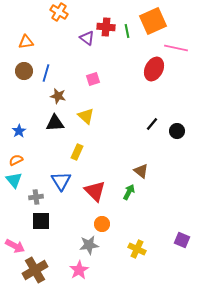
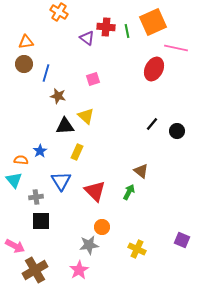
orange square: moved 1 px down
brown circle: moved 7 px up
black triangle: moved 10 px right, 3 px down
blue star: moved 21 px right, 20 px down
orange semicircle: moved 5 px right; rotated 32 degrees clockwise
orange circle: moved 3 px down
